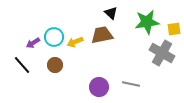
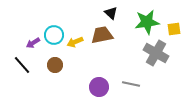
cyan circle: moved 2 px up
gray cross: moved 6 px left
